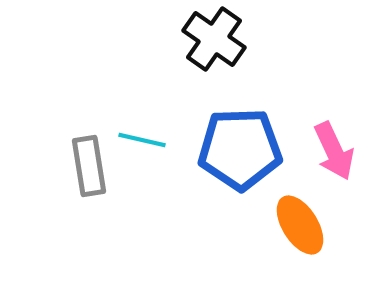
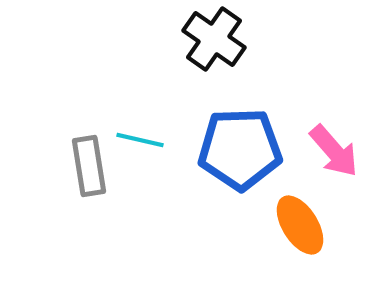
cyan line: moved 2 px left
pink arrow: rotated 16 degrees counterclockwise
